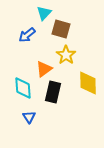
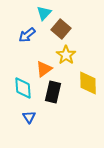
brown square: rotated 24 degrees clockwise
